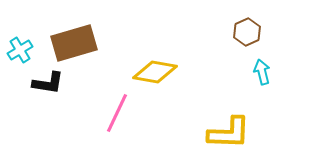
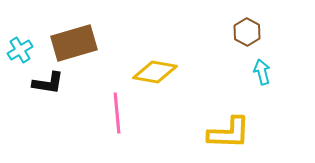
brown hexagon: rotated 8 degrees counterclockwise
pink line: rotated 30 degrees counterclockwise
